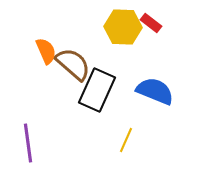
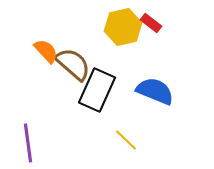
yellow hexagon: rotated 15 degrees counterclockwise
orange semicircle: rotated 20 degrees counterclockwise
yellow line: rotated 70 degrees counterclockwise
